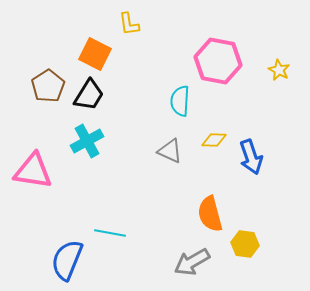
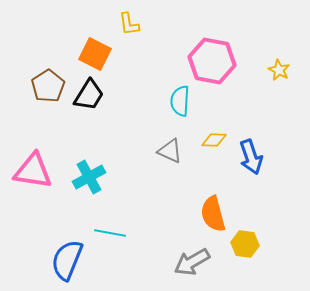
pink hexagon: moved 6 px left
cyan cross: moved 2 px right, 36 px down
orange semicircle: moved 3 px right
